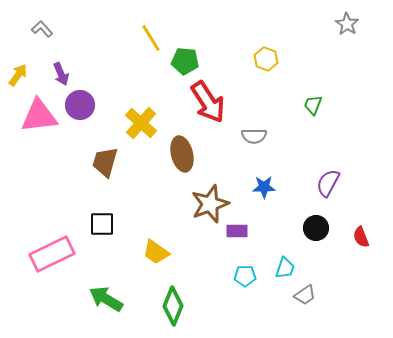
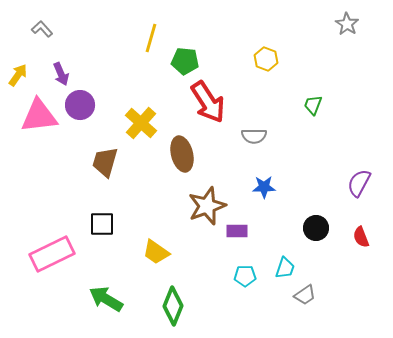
yellow line: rotated 48 degrees clockwise
purple semicircle: moved 31 px right
brown star: moved 3 px left, 2 px down
